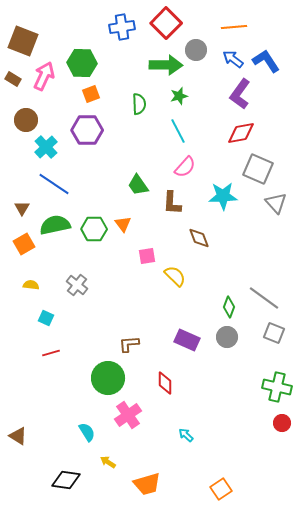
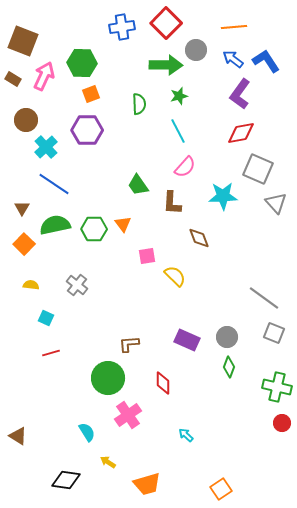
orange square at (24, 244): rotated 15 degrees counterclockwise
green diamond at (229, 307): moved 60 px down
red diamond at (165, 383): moved 2 px left
